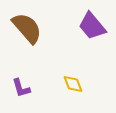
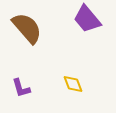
purple trapezoid: moved 5 px left, 7 px up
